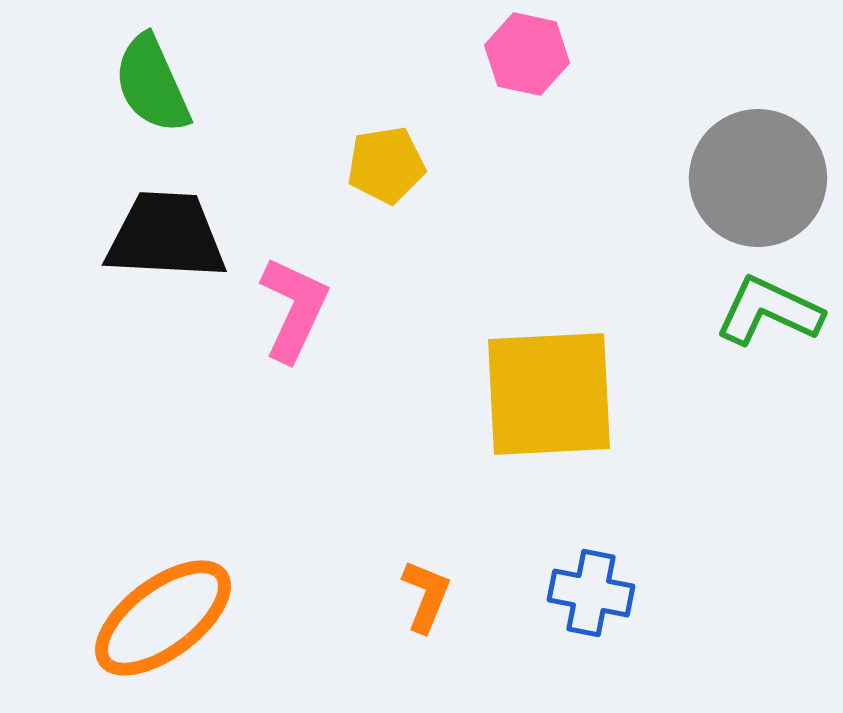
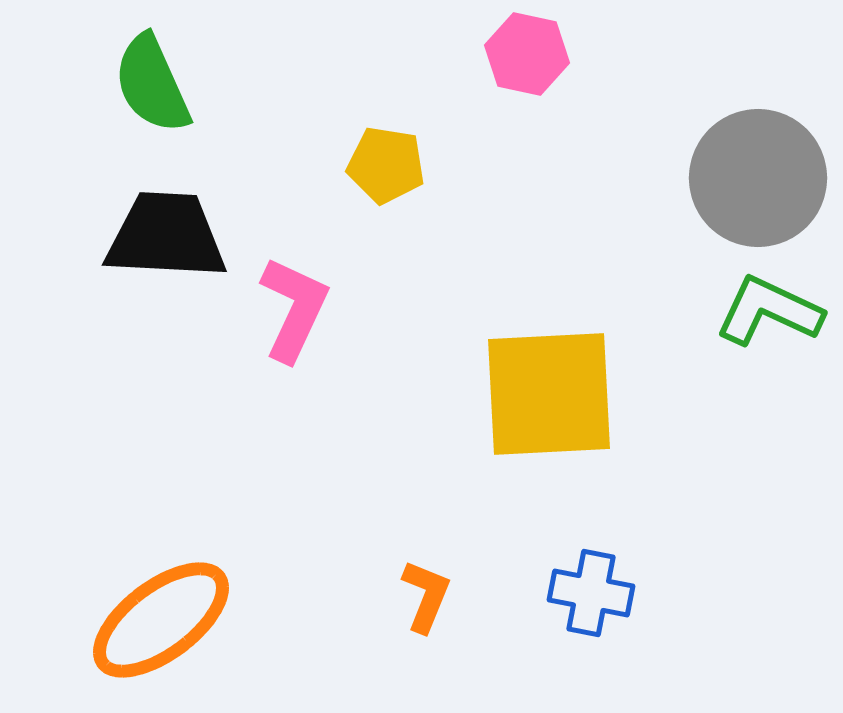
yellow pentagon: rotated 18 degrees clockwise
orange ellipse: moved 2 px left, 2 px down
